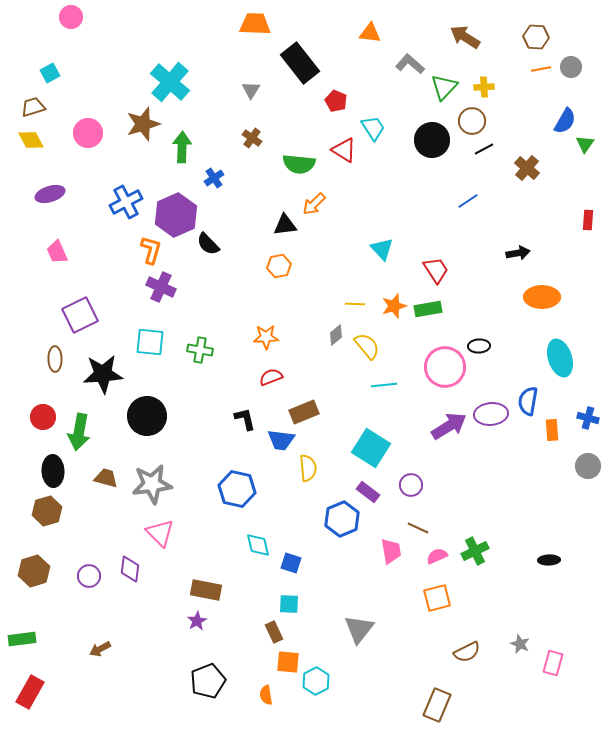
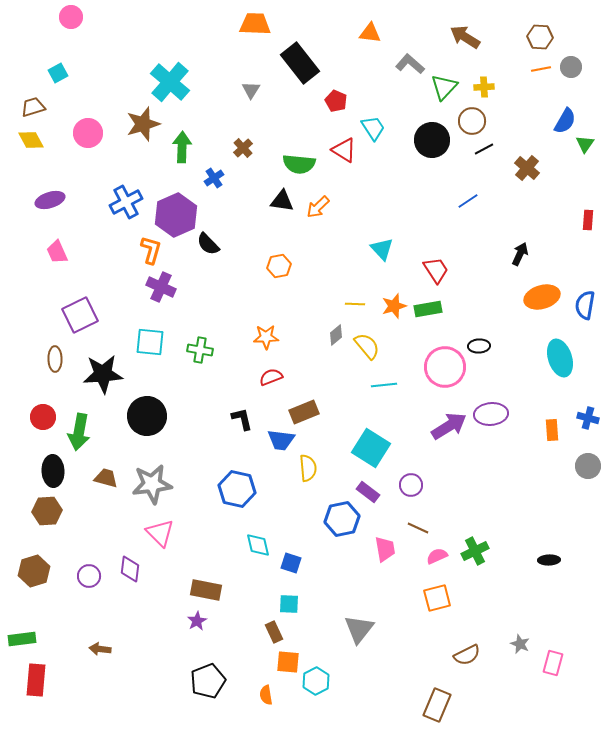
brown hexagon at (536, 37): moved 4 px right
cyan square at (50, 73): moved 8 px right
brown cross at (252, 138): moved 9 px left, 10 px down; rotated 12 degrees clockwise
purple ellipse at (50, 194): moved 6 px down
orange arrow at (314, 204): moved 4 px right, 3 px down
black triangle at (285, 225): moved 3 px left, 24 px up; rotated 15 degrees clockwise
black arrow at (518, 253): moved 2 px right, 1 px down; rotated 55 degrees counterclockwise
orange ellipse at (542, 297): rotated 16 degrees counterclockwise
blue semicircle at (528, 401): moved 57 px right, 96 px up
black L-shape at (245, 419): moved 3 px left
brown hexagon at (47, 511): rotated 12 degrees clockwise
blue hexagon at (342, 519): rotated 12 degrees clockwise
pink trapezoid at (391, 551): moved 6 px left, 2 px up
brown arrow at (100, 649): rotated 35 degrees clockwise
brown semicircle at (467, 652): moved 3 px down
red rectangle at (30, 692): moved 6 px right, 12 px up; rotated 24 degrees counterclockwise
